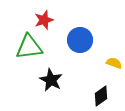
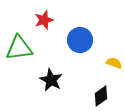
green triangle: moved 10 px left, 1 px down
